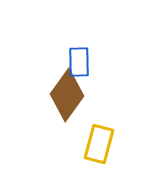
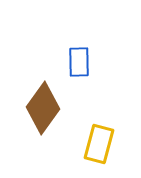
brown diamond: moved 24 px left, 13 px down
